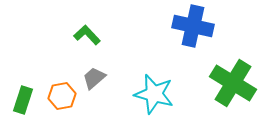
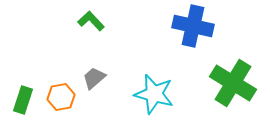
green L-shape: moved 4 px right, 14 px up
orange hexagon: moved 1 px left, 1 px down
